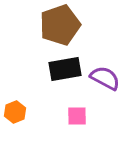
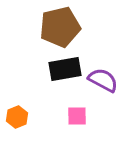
brown pentagon: moved 2 px down; rotated 6 degrees clockwise
purple semicircle: moved 2 px left, 2 px down
orange hexagon: moved 2 px right, 5 px down
